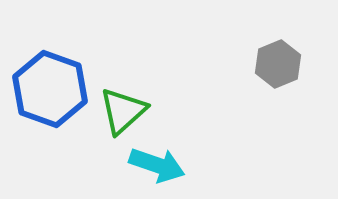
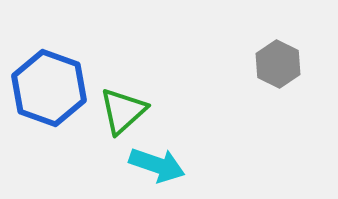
gray hexagon: rotated 12 degrees counterclockwise
blue hexagon: moved 1 px left, 1 px up
